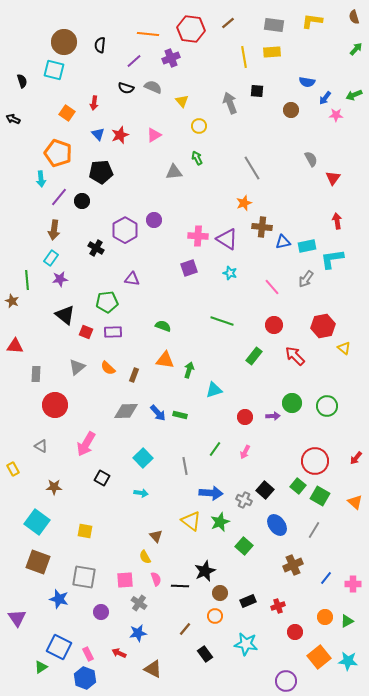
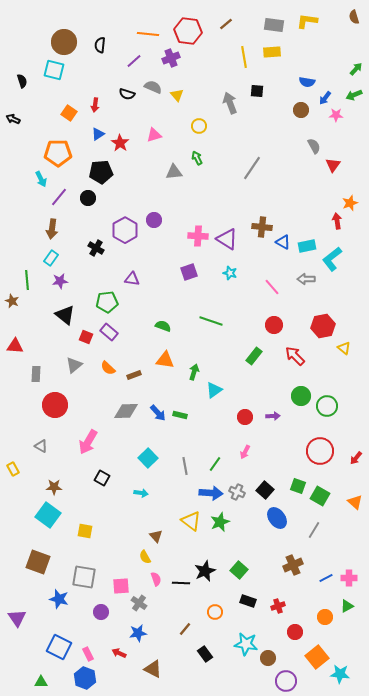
yellow L-shape at (312, 21): moved 5 px left
brown line at (228, 23): moved 2 px left, 1 px down
red hexagon at (191, 29): moved 3 px left, 2 px down
green arrow at (356, 49): moved 20 px down
black semicircle at (126, 88): moved 1 px right, 6 px down
yellow triangle at (182, 101): moved 5 px left, 6 px up
red arrow at (94, 103): moved 1 px right, 2 px down
brown circle at (291, 110): moved 10 px right
orange square at (67, 113): moved 2 px right
blue triangle at (98, 134): rotated 40 degrees clockwise
red star at (120, 135): moved 8 px down; rotated 18 degrees counterclockwise
pink triangle at (154, 135): rotated 14 degrees clockwise
orange pentagon at (58, 153): rotated 20 degrees counterclockwise
gray semicircle at (311, 159): moved 3 px right, 13 px up
gray line at (252, 168): rotated 65 degrees clockwise
red triangle at (333, 178): moved 13 px up
cyan arrow at (41, 179): rotated 21 degrees counterclockwise
black circle at (82, 201): moved 6 px right, 3 px up
orange star at (244, 203): moved 106 px right
brown arrow at (54, 230): moved 2 px left, 1 px up
blue triangle at (283, 242): rotated 42 degrees clockwise
cyan L-shape at (332, 259): rotated 30 degrees counterclockwise
purple square at (189, 268): moved 4 px down
purple star at (60, 279): moved 2 px down
gray arrow at (306, 279): rotated 54 degrees clockwise
green line at (222, 321): moved 11 px left
red square at (86, 332): moved 5 px down
purple rectangle at (113, 332): moved 4 px left; rotated 42 degrees clockwise
gray triangle at (77, 367): moved 3 px left, 2 px up
green arrow at (189, 370): moved 5 px right, 2 px down
brown rectangle at (134, 375): rotated 48 degrees clockwise
cyan triangle at (214, 390): rotated 18 degrees counterclockwise
green circle at (292, 403): moved 9 px right, 7 px up
pink arrow at (86, 444): moved 2 px right, 2 px up
green line at (215, 449): moved 15 px down
cyan square at (143, 458): moved 5 px right
red circle at (315, 461): moved 5 px right, 10 px up
green square at (298, 486): rotated 21 degrees counterclockwise
gray cross at (244, 500): moved 7 px left, 8 px up
cyan square at (37, 522): moved 11 px right, 7 px up
blue ellipse at (277, 525): moved 7 px up
green square at (244, 546): moved 5 px left, 24 px down
blue line at (326, 578): rotated 24 degrees clockwise
pink square at (125, 580): moved 4 px left, 6 px down
pink cross at (353, 584): moved 4 px left, 6 px up
black line at (180, 586): moved 1 px right, 3 px up
brown circle at (220, 593): moved 48 px right, 65 px down
black rectangle at (248, 601): rotated 42 degrees clockwise
orange circle at (215, 616): moved 4 px up
green triangle at (347, 621): moved 15 px up
orange square at (319, 657): moved 2 px left
cyan star at (348, 661): moved 8 px left, 13 px down
green triangle at (41, 667): moved 15 px down; rotated 32 degrees clockwise
